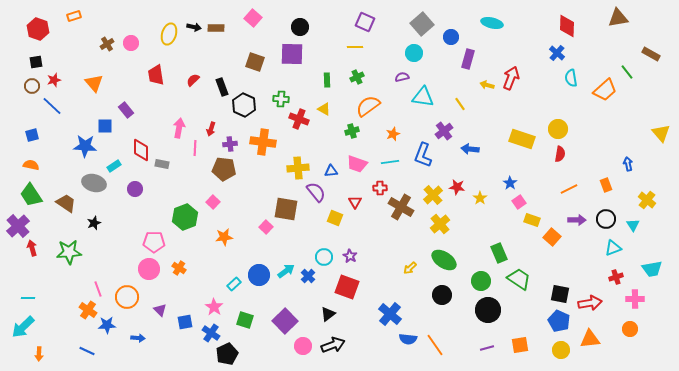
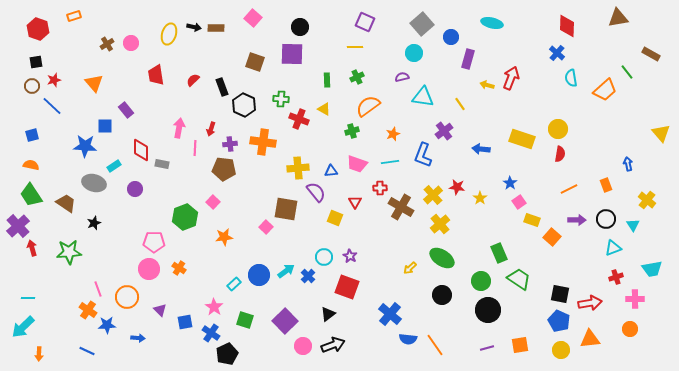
blue arrow at (470, 149): moved 11 px right
green ellipse at (444, 260): moved 2 px left, 2 px up
